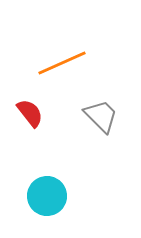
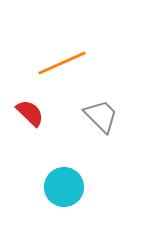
red semicircle: rotated 8 degrees counterclockwise
cyan circle: moved 17 px right, 9 px up
